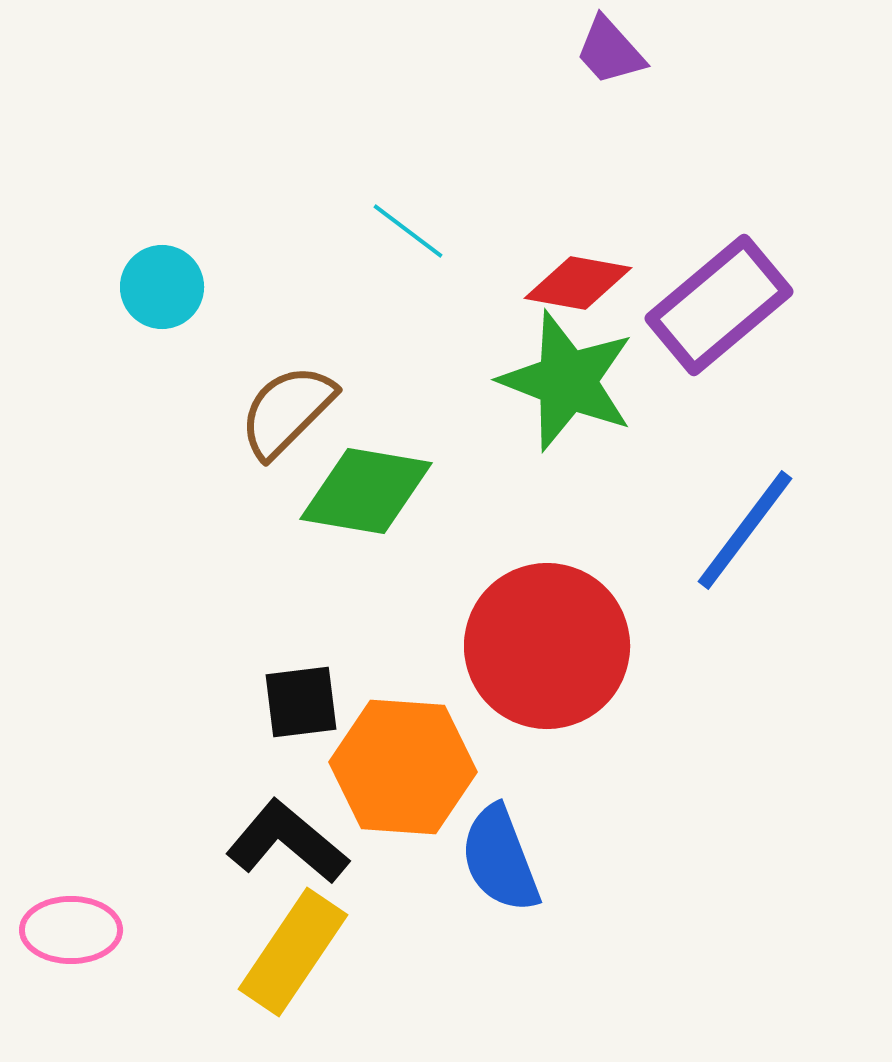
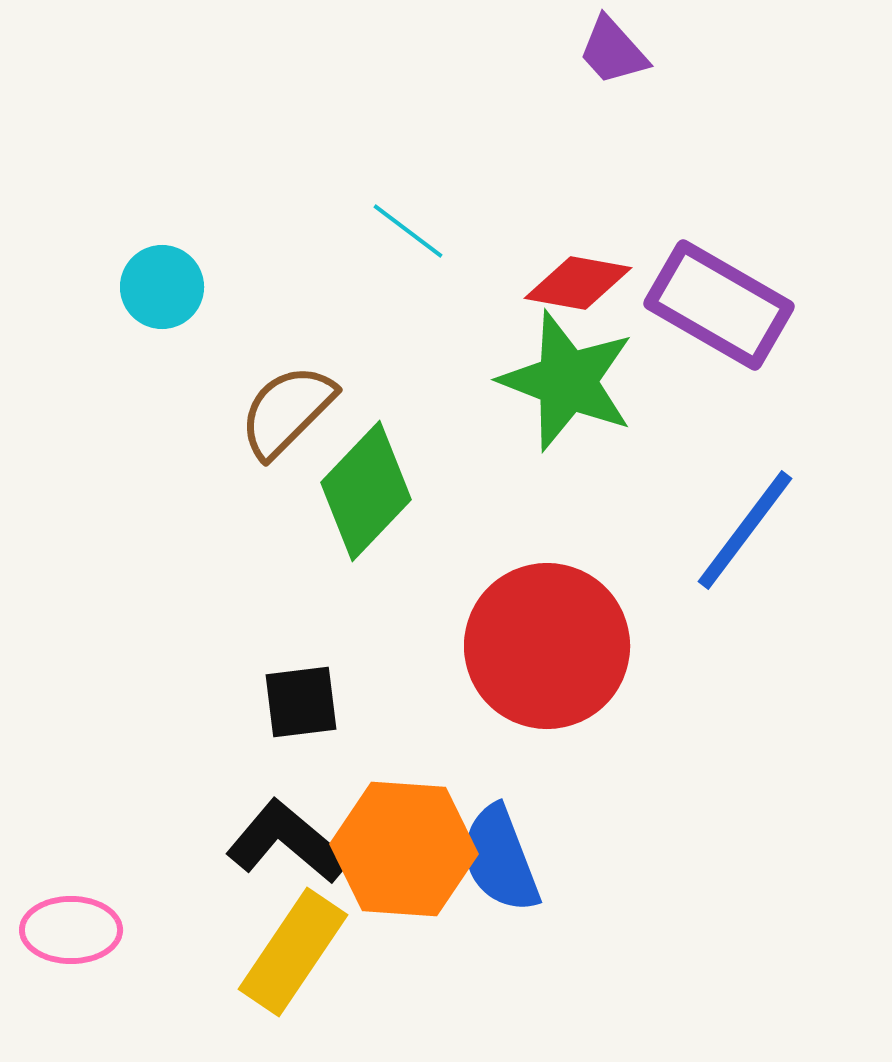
purple trapezoid: moved 3 px right
purple rectangle: rotated 70 degrees clockwise
green diamond: rotated 56 degrees counterclockwise
orange hexagon: moved 1 px right, 82 px down
